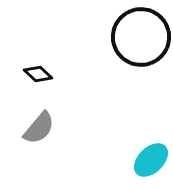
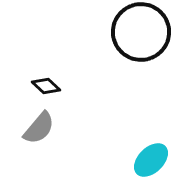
black circle: moved 5 px up
black diamond: moved 8 px right, 12 px down
